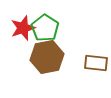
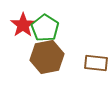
red star: moved 3 px up; rotated 15 degrees counterclockwise
